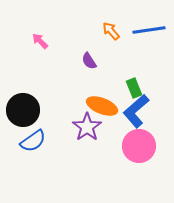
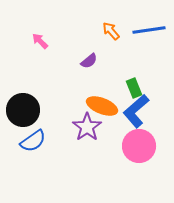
purple semicircle: rotated 96 degrees counterclockwise
